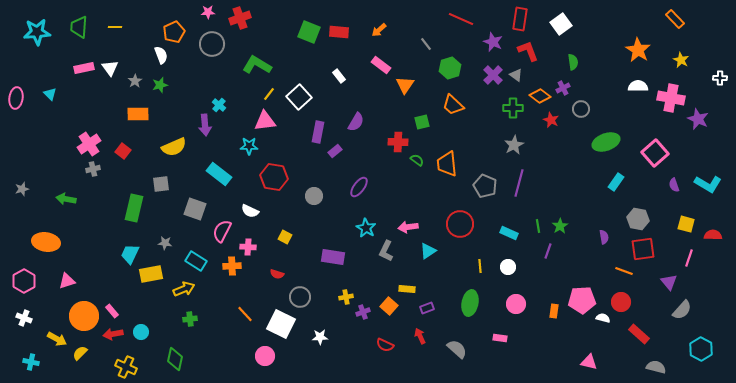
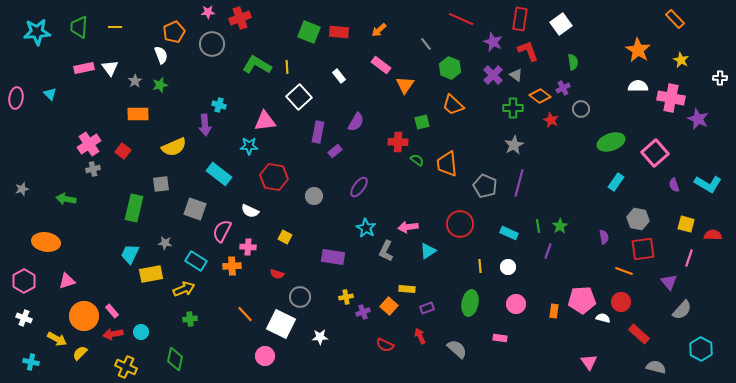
green hexagon at (450, 68): rotated 20 degrees counterclockwise
yellow line at (269, 94): moved 18 px right, 27 px up; rotated 40 degrees counterclockwise
cyan cross at (219, 105): rotated 24 degrees counterclockwise
green ellipse at (606, 142): moved 5 px right
pink triangle at (589, 362): rotated 42 degrees clockwise
